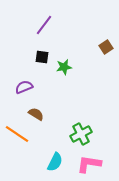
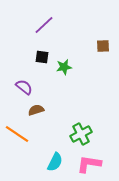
purple line: rotated 10 degrees clockwise
brown square: moved 3 px left, 1 px up; rotated 32 degrees clockwise
purple semicircle: rotated 60 degrees clockwise
brown semicircle: moved 4 px up; rotated 49 degrees counterclockwise
